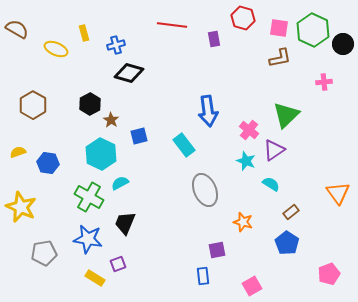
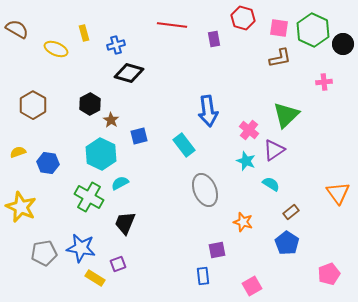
blue star at (88, 239): moved 7 px left, 9 px down
